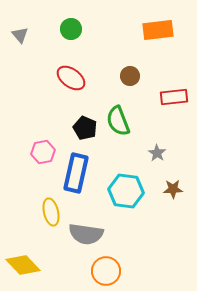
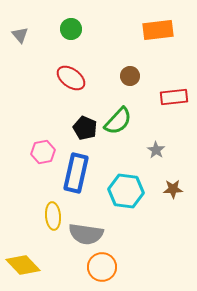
green semicircle: rotated 116 degrees counterclockwise
gray star: moved 1 px left, 3 px up
yellow ellipse: moved 2 px right, 4 px down; rotated 8 degrees clockwise
orange circle: moved 4 px left, 4 px up
